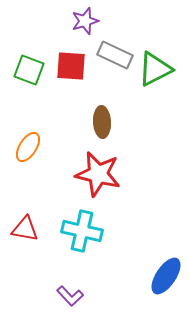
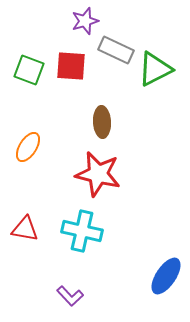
gray rectangle: moved 1 px right, 5 px up
